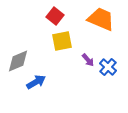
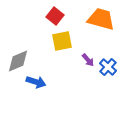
orange trapezoid: rotated 8 degrees counterclockwise
blue arrow: rotated 48 degrees clockwise
